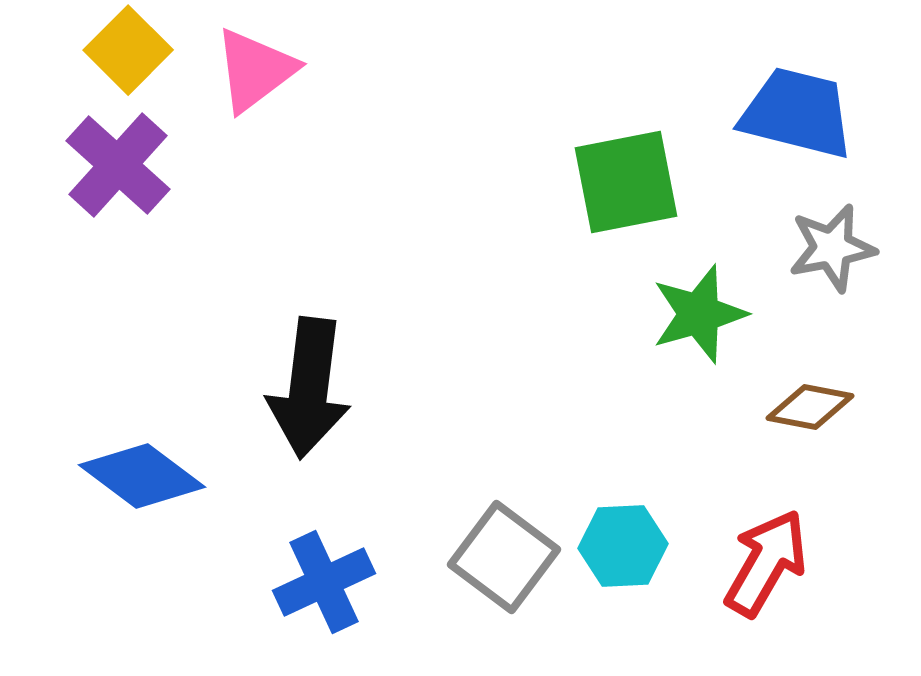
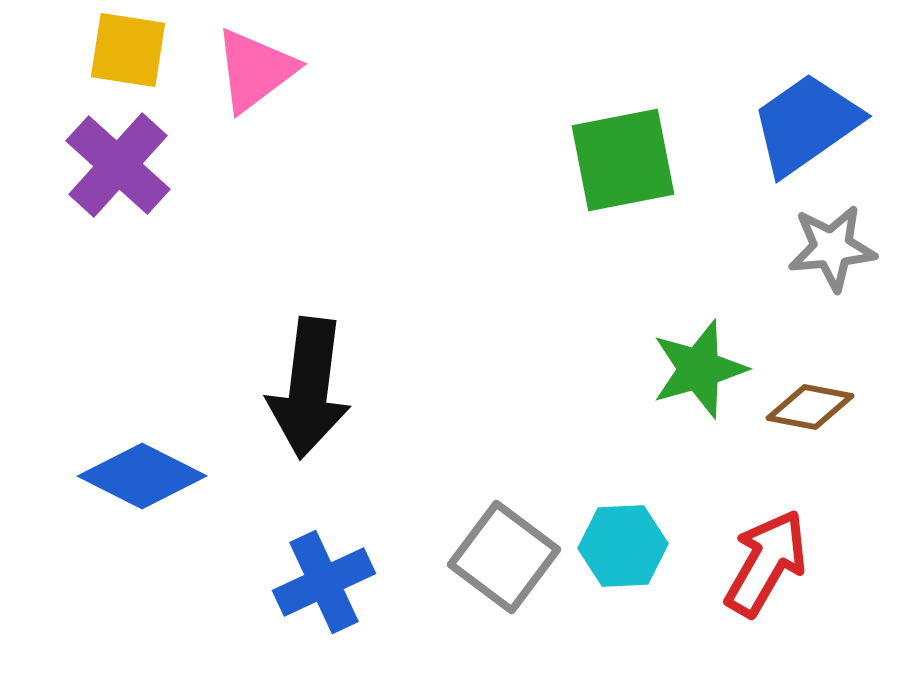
yellow square: rotated 36 degrees counterclockwise
blue trapezoid: moved 9 px right, 11 px down; rotated 49 degrees counterclockwise
green square: moved 3 px left, 22 px up
gray star: rotated 6 degrees clockwise
green star: moved 55 px down
blue diamond: rotated 10 degrees counterclockwise
